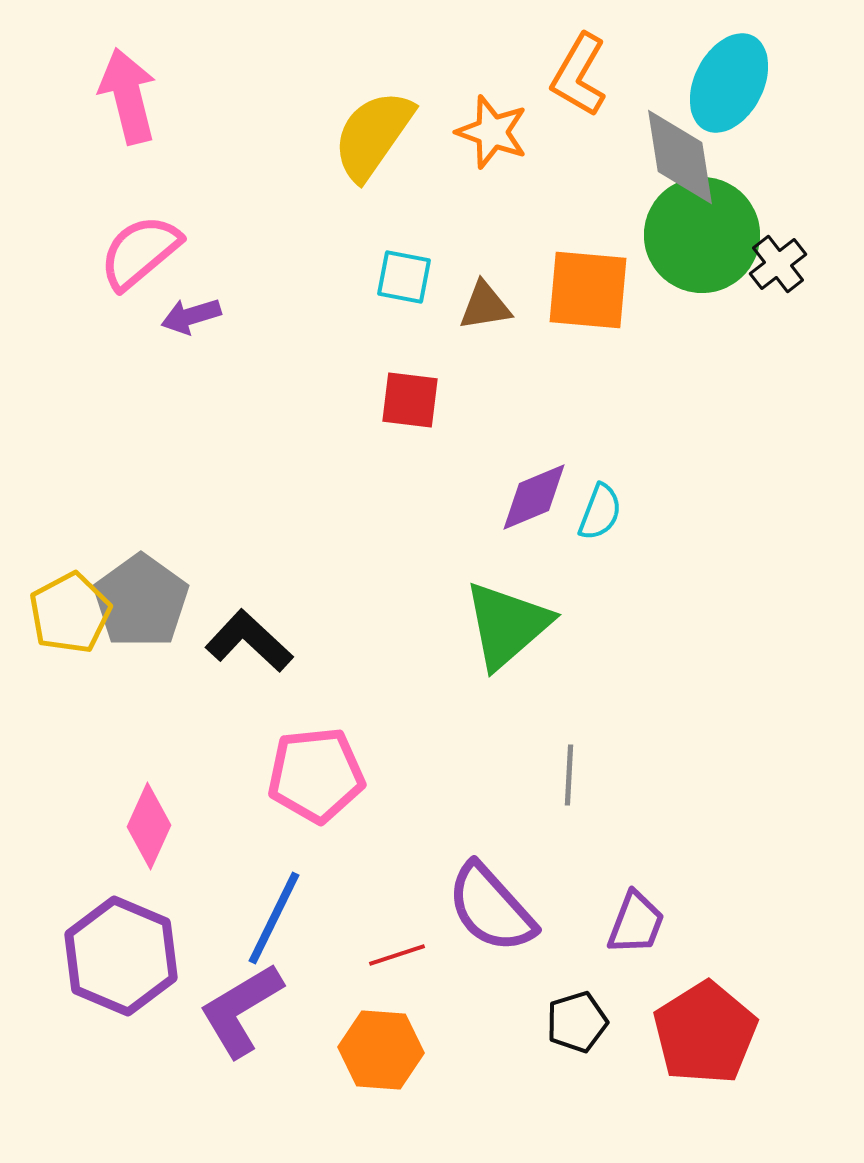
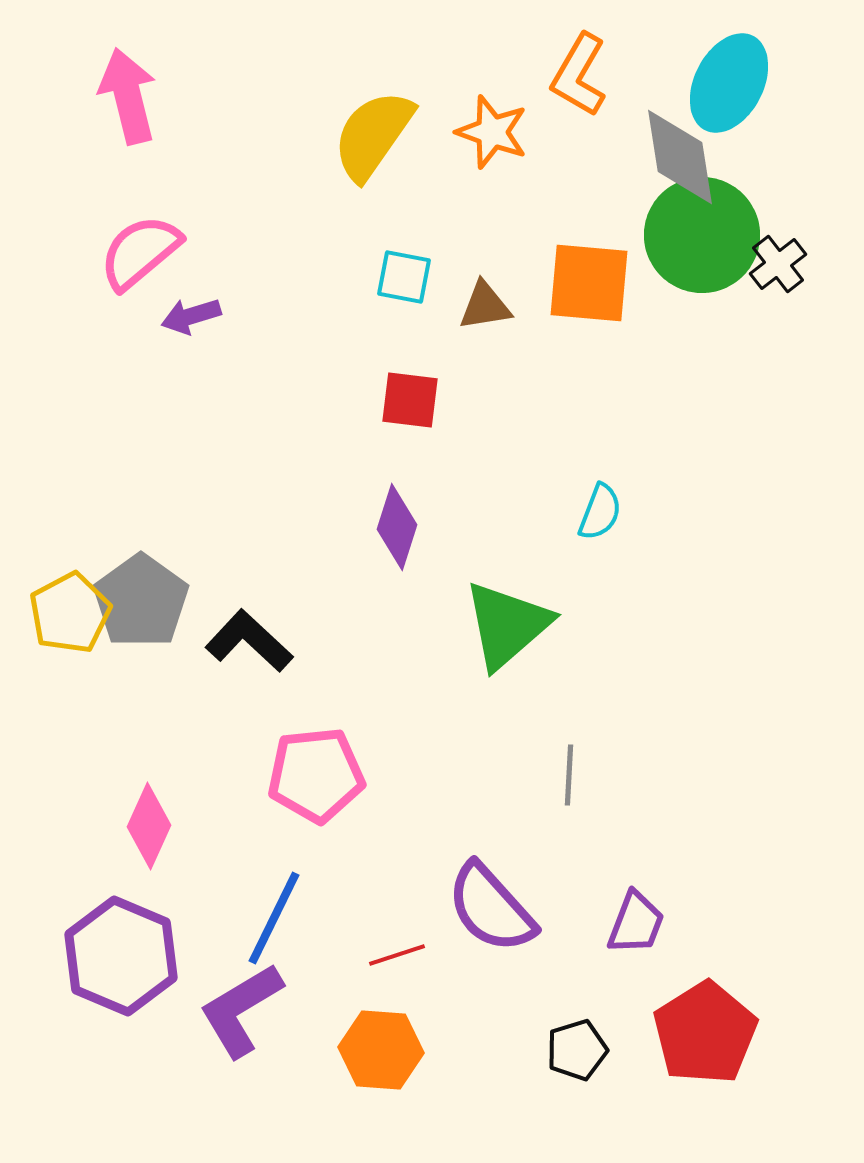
orange square: moved 1 px right, 7 px up
purple diamond: moved 137 px left, 30 px down; rotated 50 degrees counterclockwise
black pentagon: moved 28 px down
